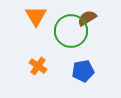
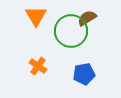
blue pentagon: moved 1 px right, 3 px down
